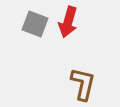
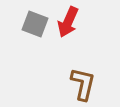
red arrow: rotated 8 degrees clockwise
